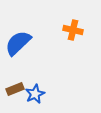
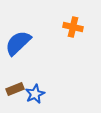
orange cross: moved 3 px up
